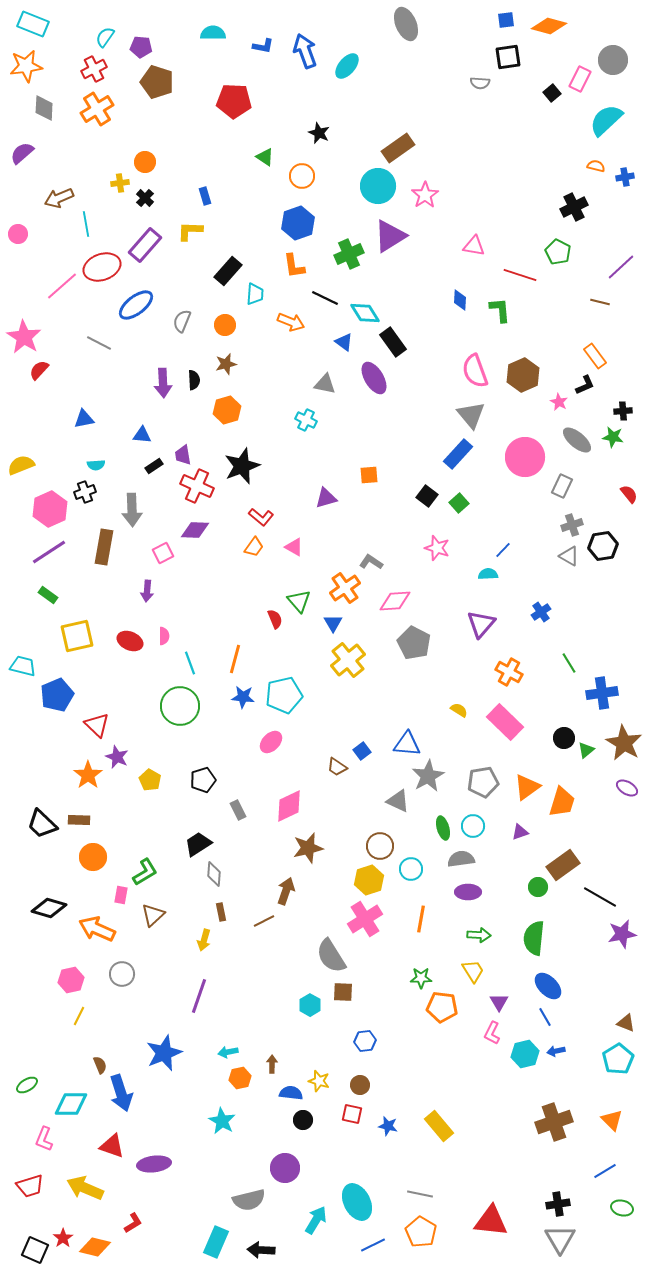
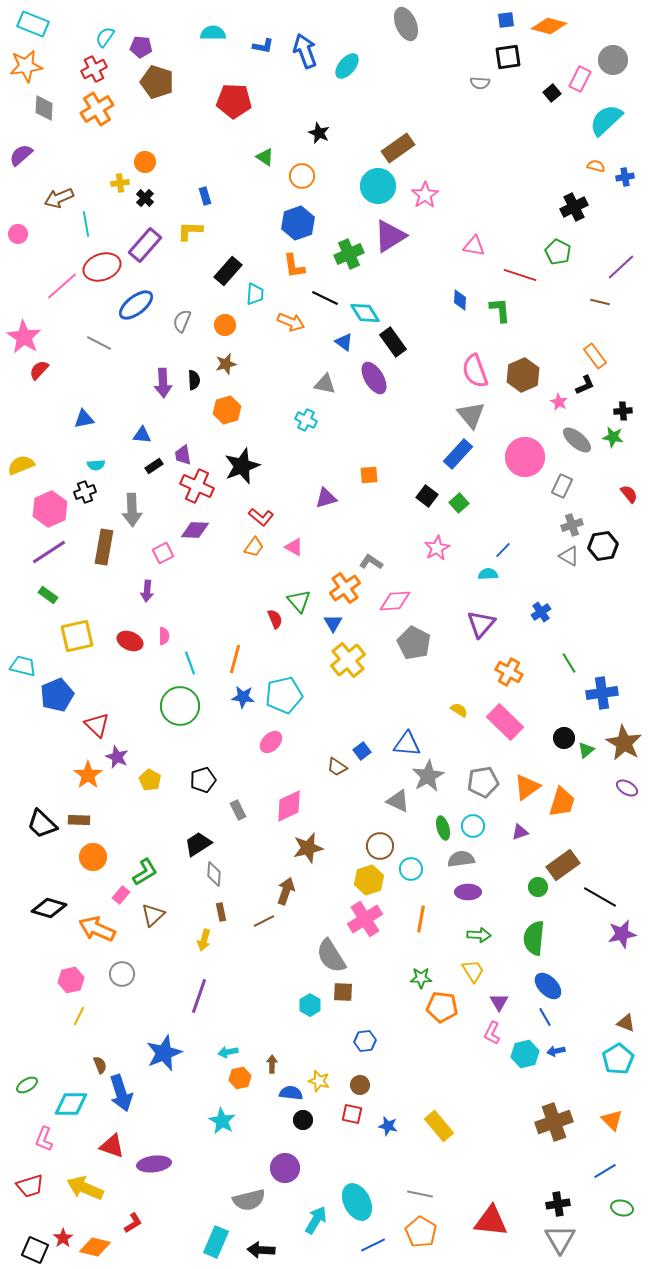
purple semicircle at (22, 153): moved 1 px left, 2 px down
pink star at (437, 548): rotated 25 degrees clockwise
pink rectangle at (121, 895): rotated 30 degrees clockwise
